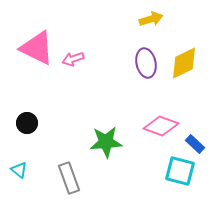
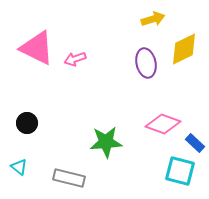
yellow arrow: moved 2 px right
pink arrow: moved 2 px right
yellow diamond: moved 14 px up
pink diamond: moved 2 px right, 2 px up
blue rectangle: moved 1 px up
cyan triangle: moved 3 px up
gray rectangle: rotated 56 degrees counterclockwise
